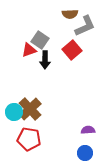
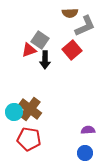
brown semicircle: moved 1 px up
brown cross: rotated 10 degrees counterclockwise
